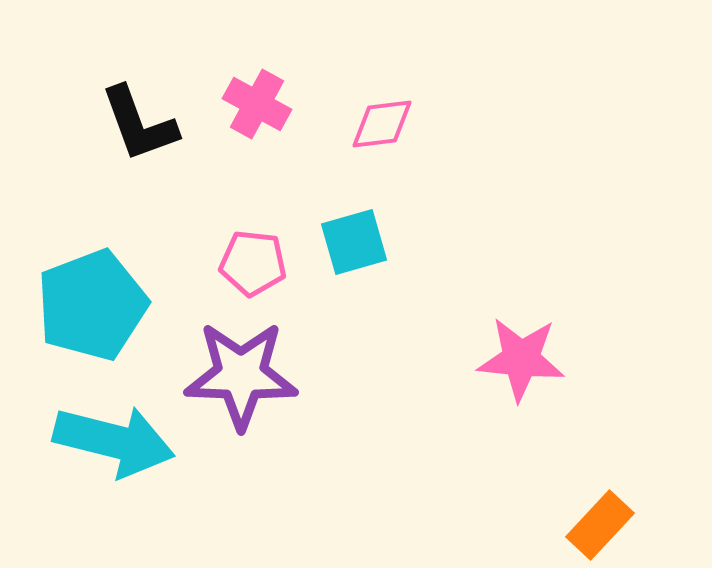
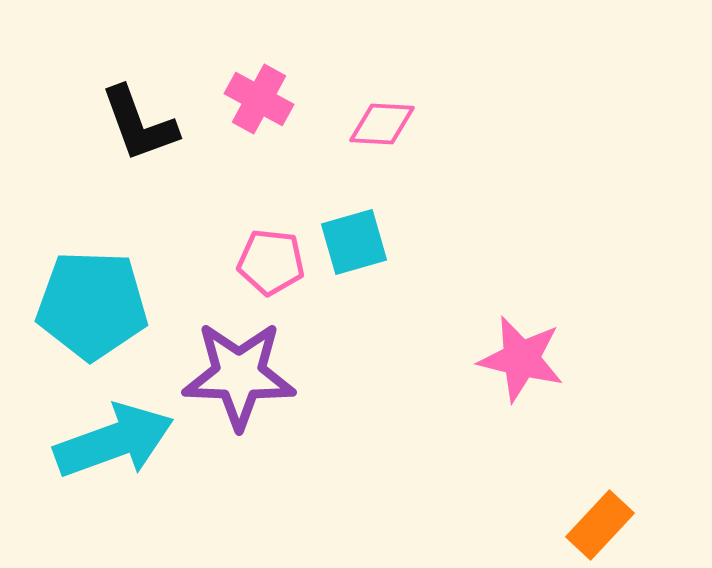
pink cross: moved 2 px right, 5 px up
pink diamond: rotated 10 degrees clockwise
pink pentagon: moved 18 px right, 1 px up
cyan pentagon: rotated 23 degrees clockwise
pink star: rotated 8 degrees clockwise
purple star: moved 2 px left
cyan arrow: rotated 34 degrees counterclockwise
